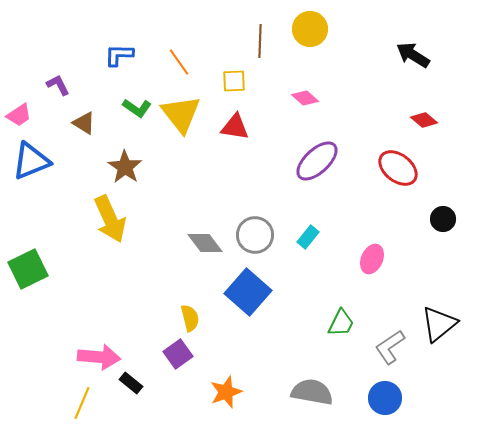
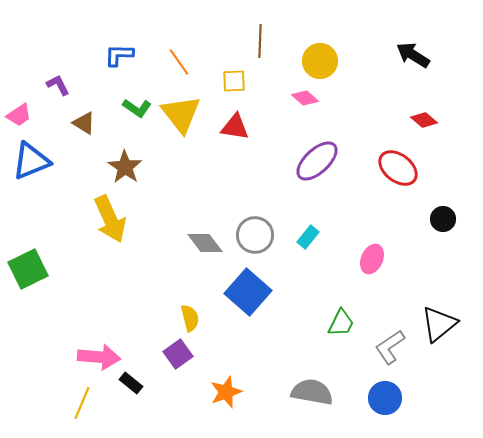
yellow circle: moved 10 px right, 32 px down
